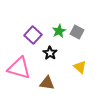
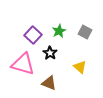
gray square: moved 8 px right
pink triangle: moved 4 px right, 4 px up
brown triangle: moved 2 px right; rotated 14 degrees clockwise
